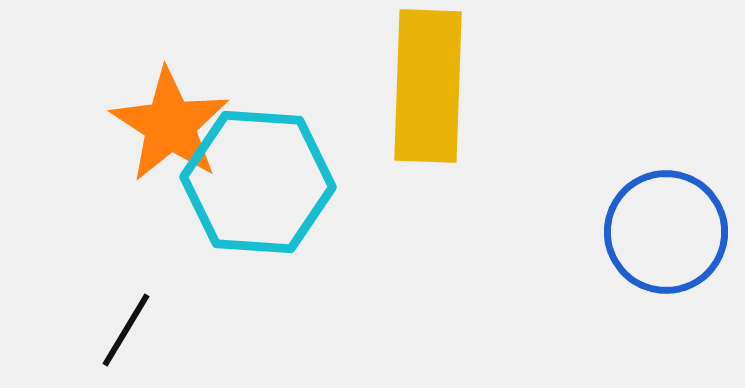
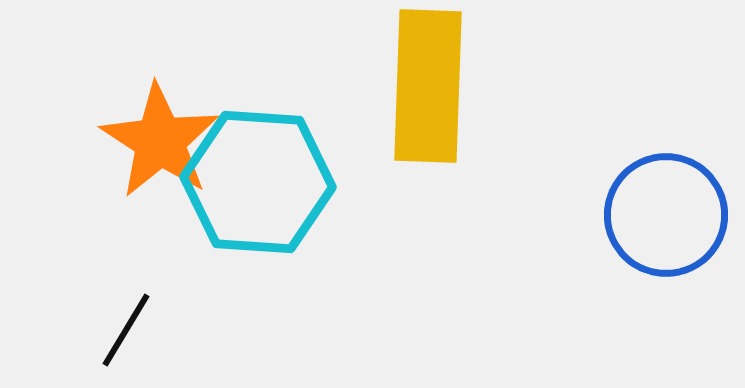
orange star: moved 10 px left, 16 px down
blue circle: moved 17 px up
